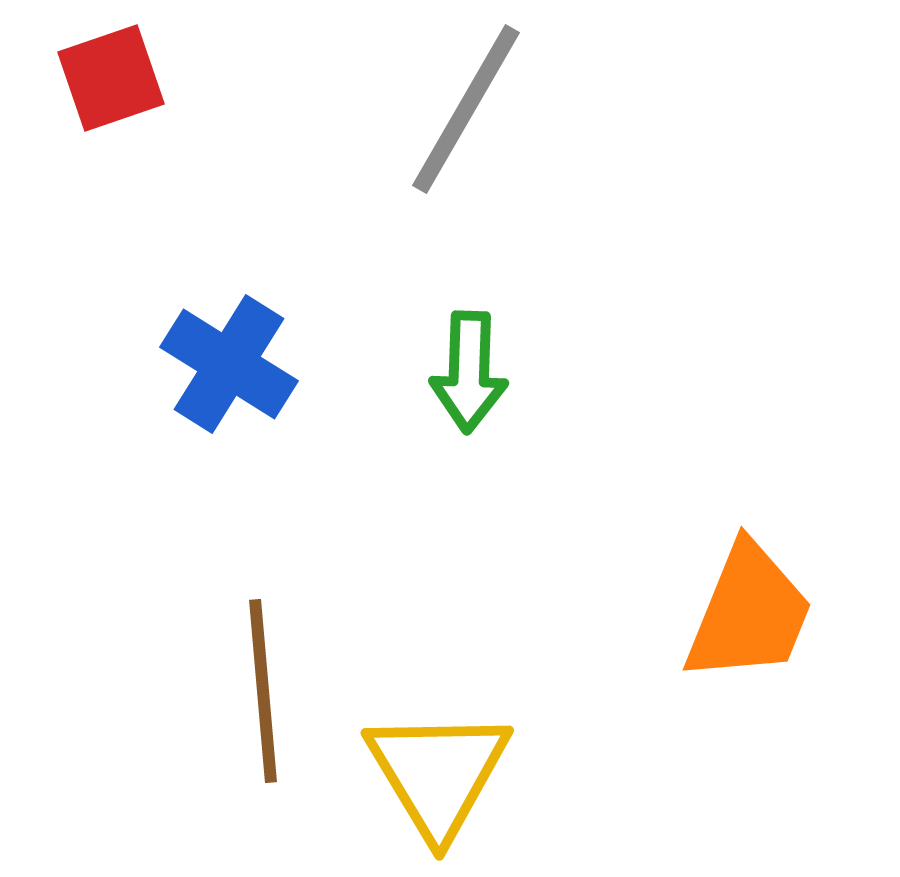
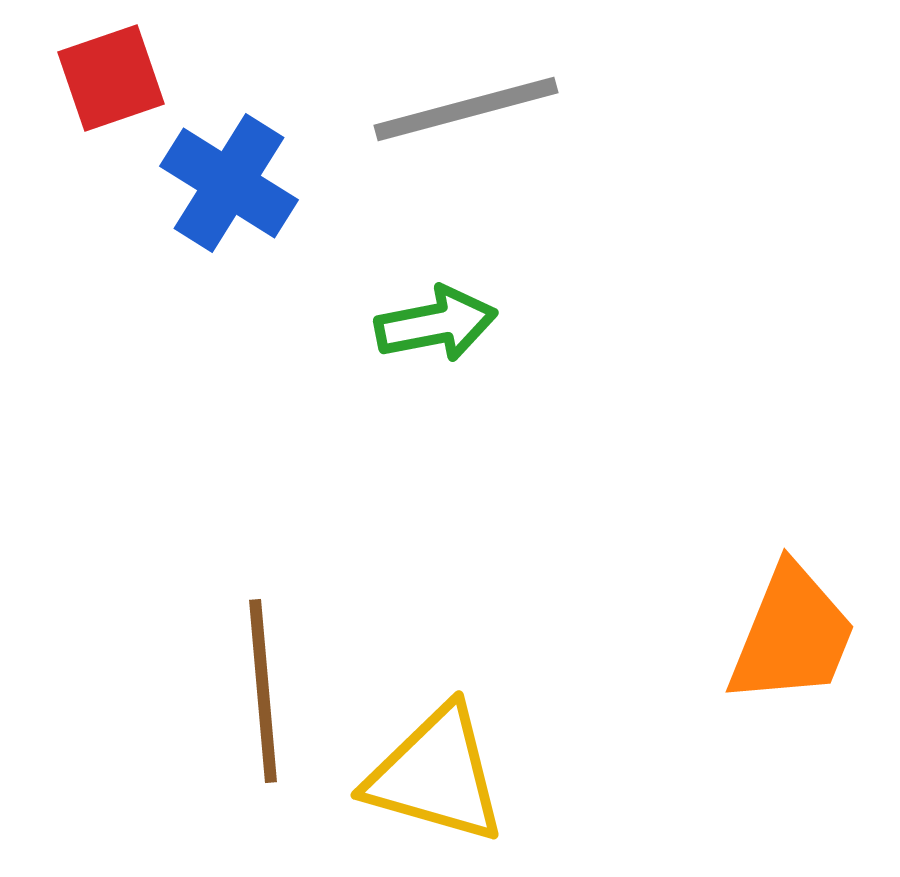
gray line: rotated 45 degrees clockwise
blue cross: moved 181 px up
green arrow: moved 33 px left, 48 px up; rotated 103 degrees counterclockwise
orange trapezoid: moved 43 px right, 22 px down
yellow triangle: moved 2 px left, 2 px down; rotated 43 degrees counterclockwise
